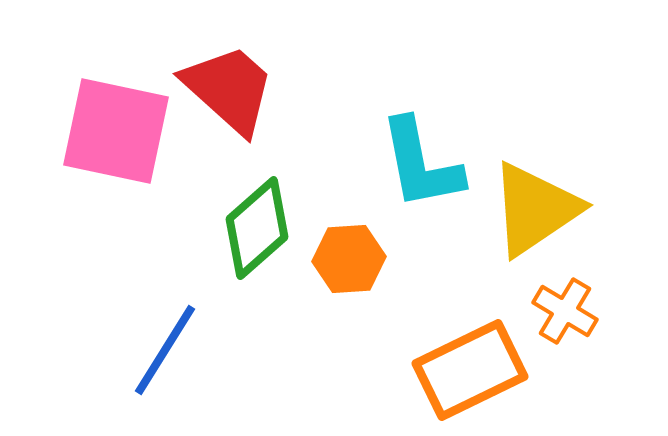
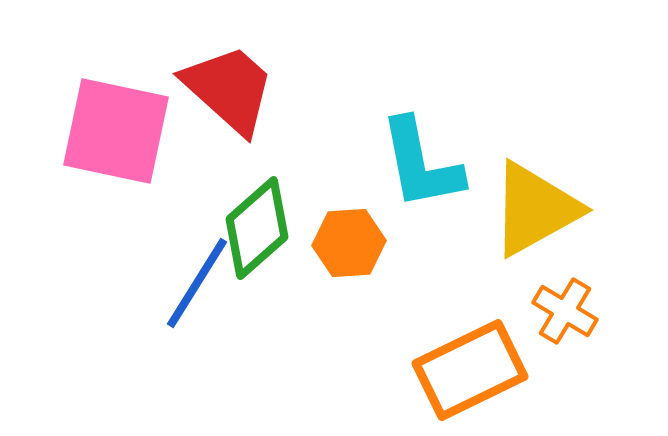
yellow triangle: rotated 5 degrees clockwise
orange hexagon: moved 16 px up
blue line: moved 32 px right, 67 px up
